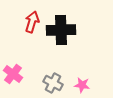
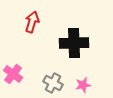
black cross: moved 13 px right, 13 px down
pink star: moved 1 px right; rotated 21 degrees counterclockwise
